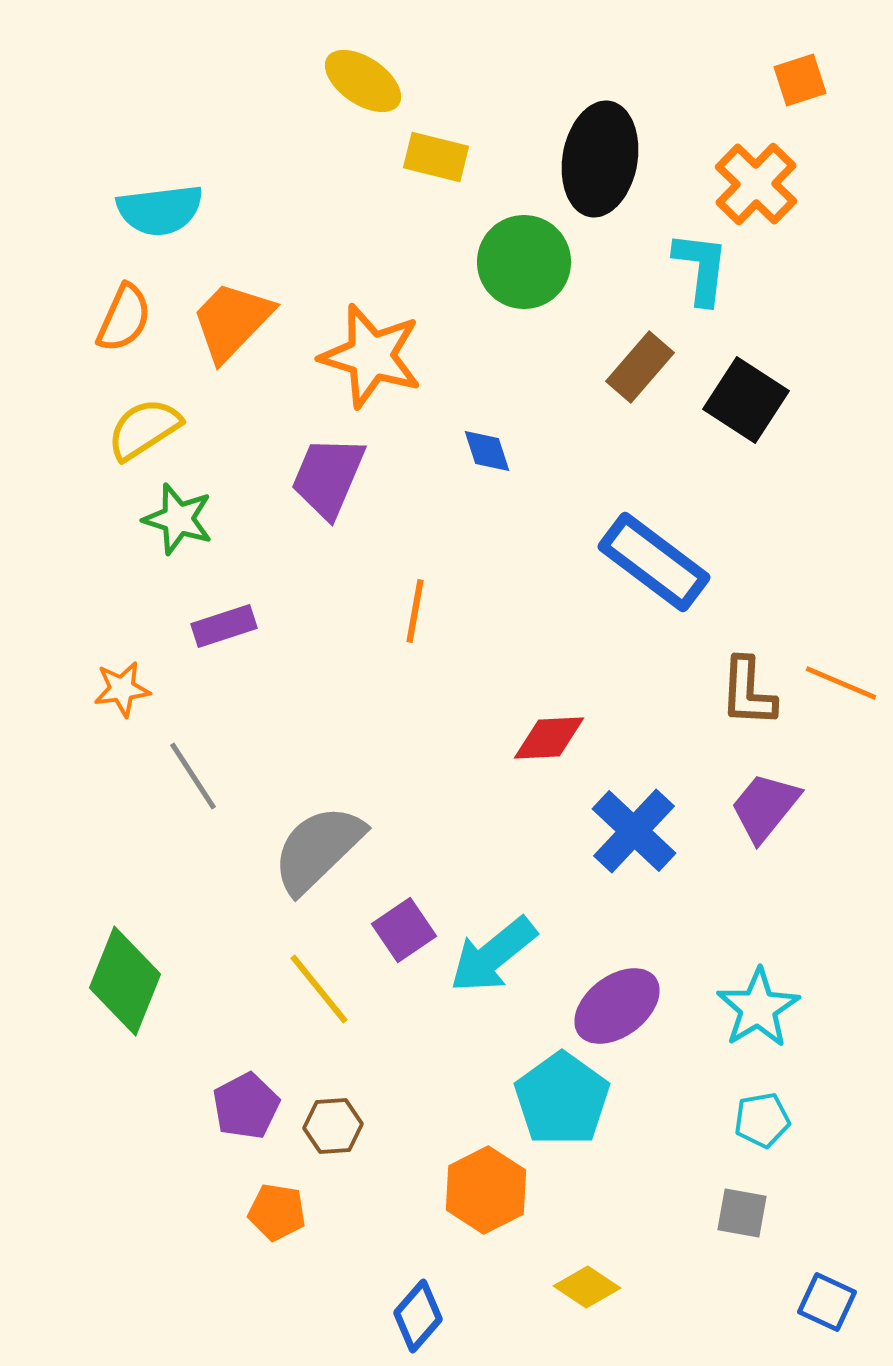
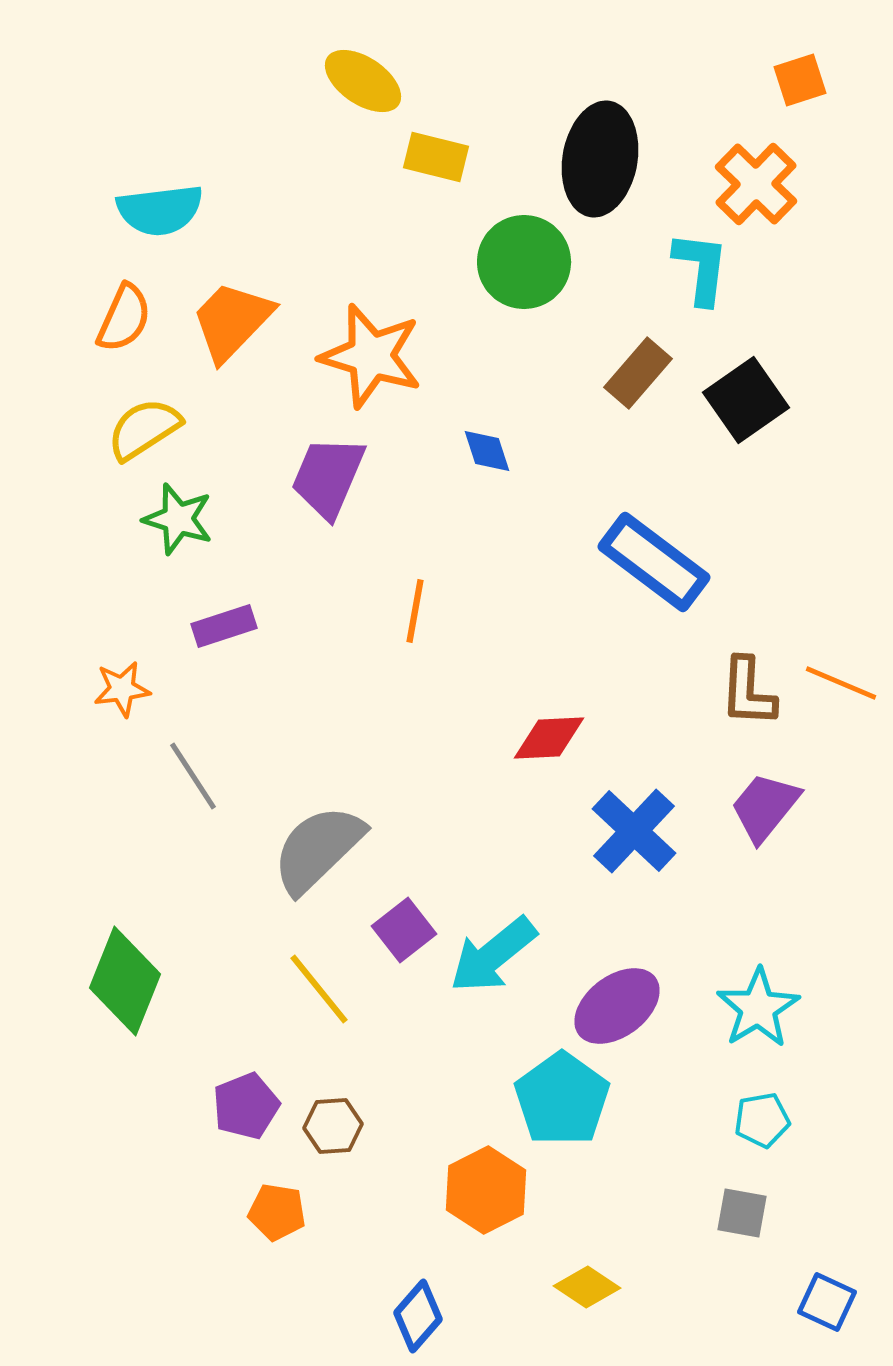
brown rectangle at (640, 367): moved 2 px left, 6 px down
black square at (746, 400): rotated 22 degrees clockwise
purple square at (404, 930): rotated 4 degrees counterclockwise
purple pentagon at (246, 1106): rotated 6 degrees clockwise
